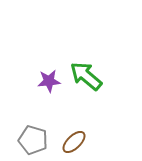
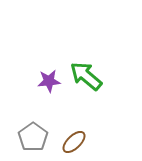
gray pentagon: moved 3 px up; rotated 20 degrees clockwise
